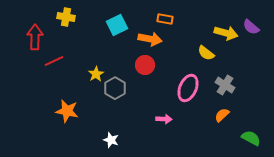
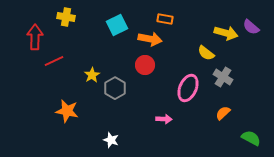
yellow star: moved 4 px left, 1 px down
gray cross: moved 2 px left, 8 px up
orange semicircle: moved 1 px right, 2 px up
